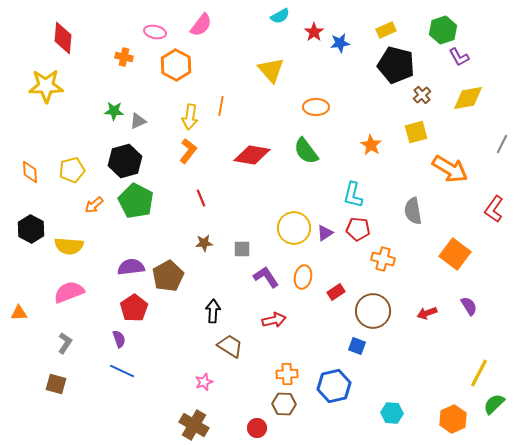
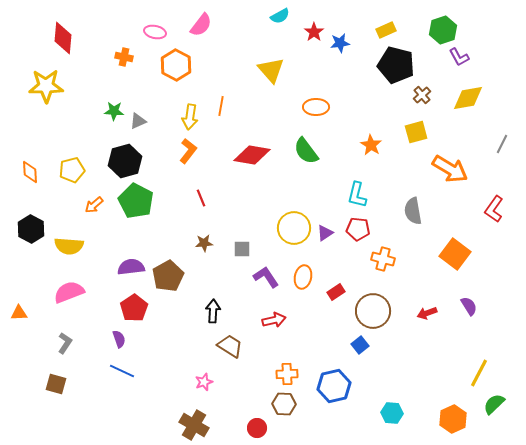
cyan L-shape at (353, 195): moved 4 px right
blue square at (357, 346): moved 3 px right, 1 px up; rotated 30 degrees clockwise
